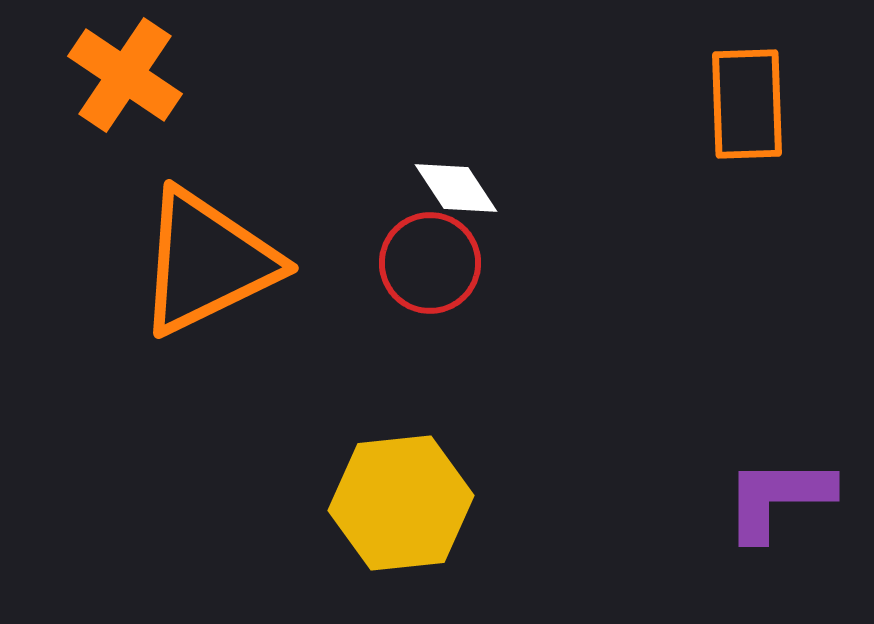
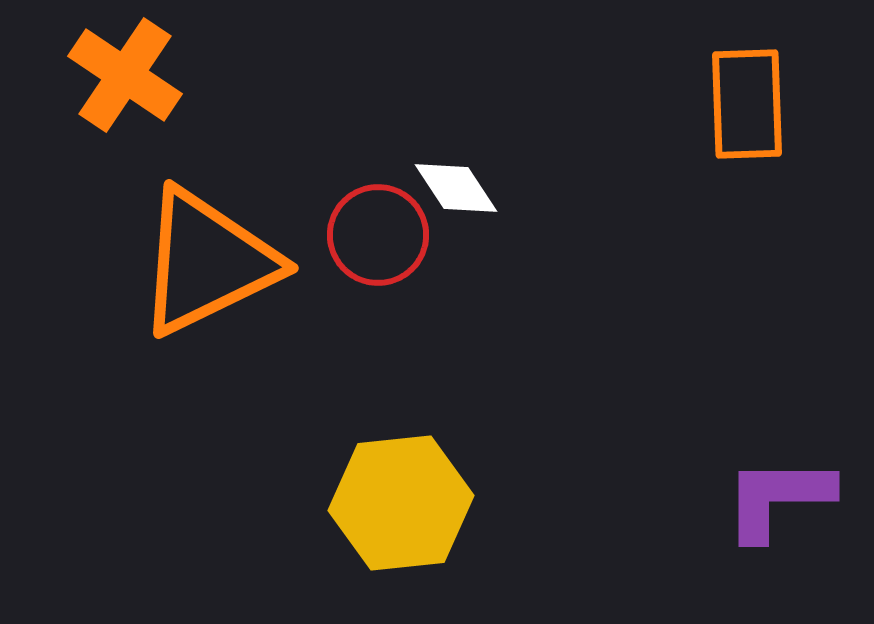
red circle: moved 52 px left, 28 px up
